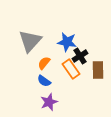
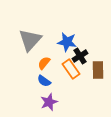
gray triangle: moved 1 px up
